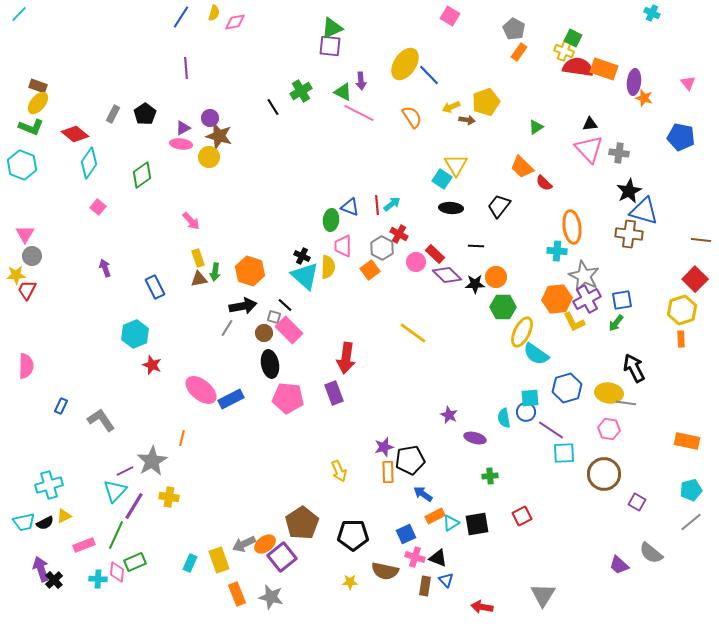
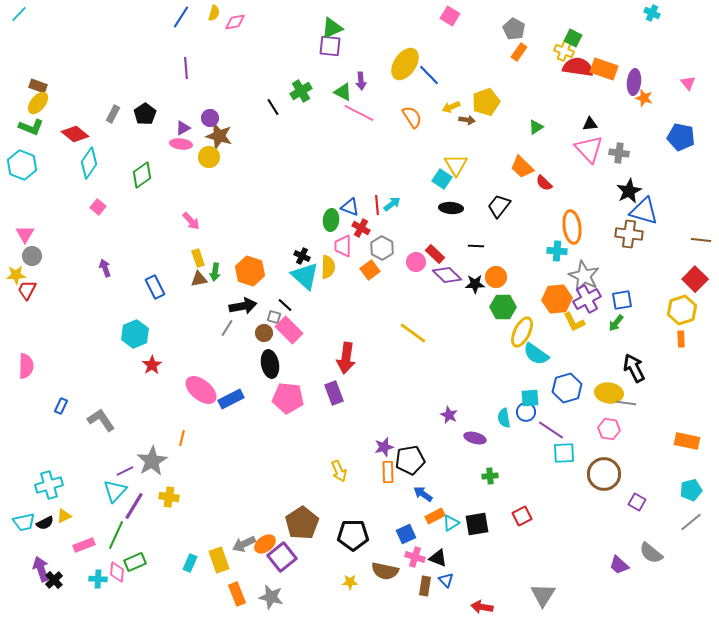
red cross at (399, 234): moved 38 px left, 6 px up
red star at (152, 365): rotated 18 degrees clockwise
